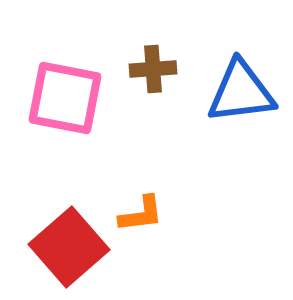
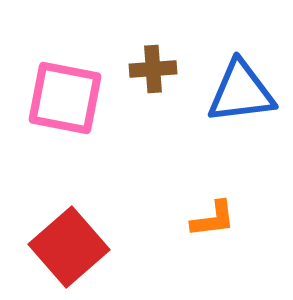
orange L-shape: moved 72 px right, 5 px down
